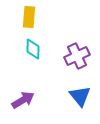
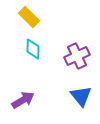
yellow rectangle: rotated 50 degrees counterclockwise
blue triangle: moved 1 px right
